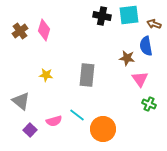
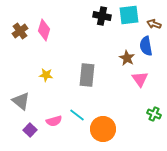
brown star: rotated 21 degrees clockwise
green cross: moved 5 px right, 10 px down
